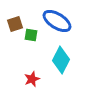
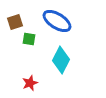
brown square: moved 2 px up
green square: moved 2 px left, 4 px down
red star: moved 2 px left, 4 px down
